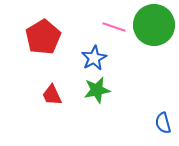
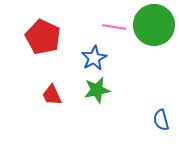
pink line: rotated 10 degrees counterclockwise
red pentagon: rotated 16 degrees counterclockwise
blue semicircle: moved 2 px left, 3 px up
